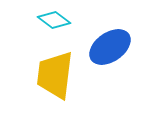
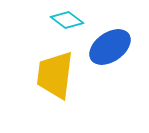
cyan diamond: moved 13 px right
